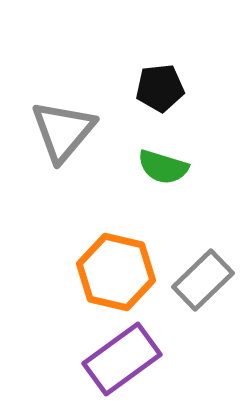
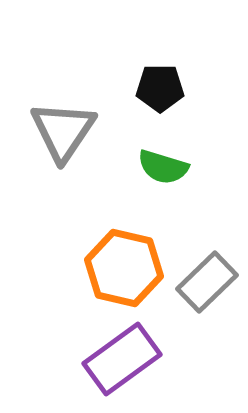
black pentagon: rotated 6 degrees clockwise
gray triangle: rotated 6 degrees counterclockwise
orange hexagon: moved 8 px right, 4 px up
gray rectangle: moved 4 px right, 2 px down
